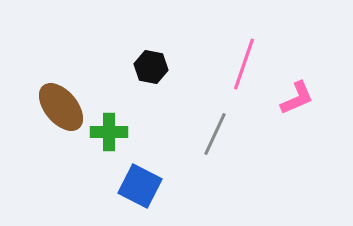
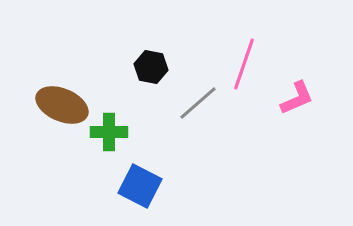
brown ellipse: moved 1 px right, 2 px up; rotated 27 degrees counterclockwise
gray line: moved 17 px left, 31 px up; rotated 24 degrees clockwise
